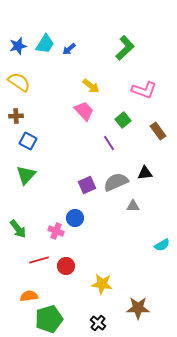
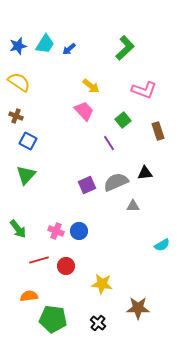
brown cross: rotated 24 degrees clockwise
brown rectangle: rotated 18 degrees clockwise
blue circle: moved 4 px right, 13 px down
green pentagon: moved 4 px right; rotated 24 degrees clockwise
